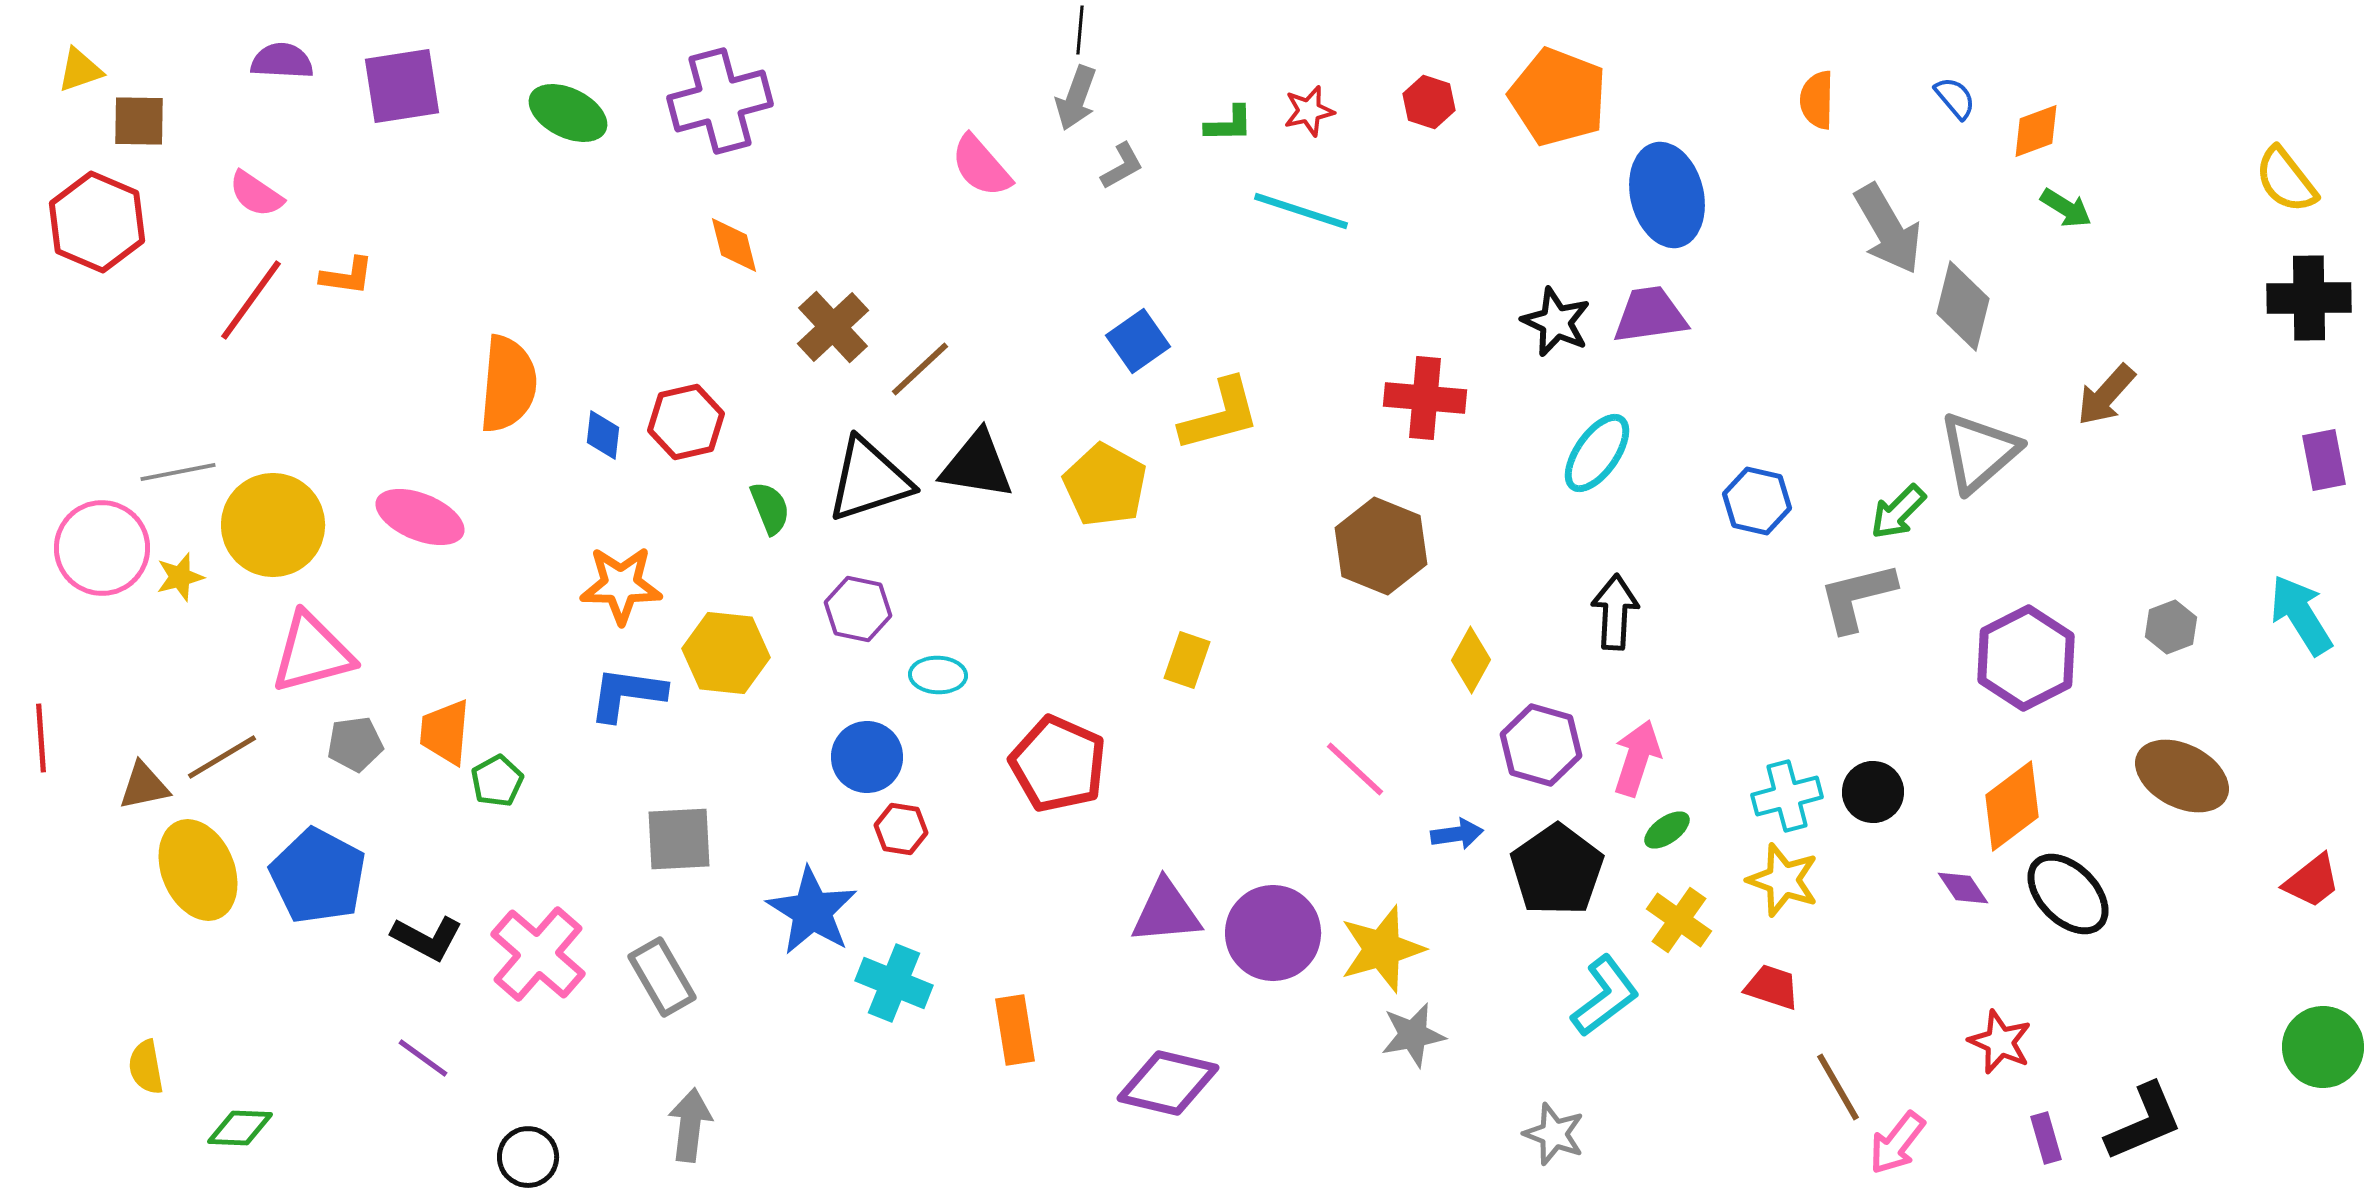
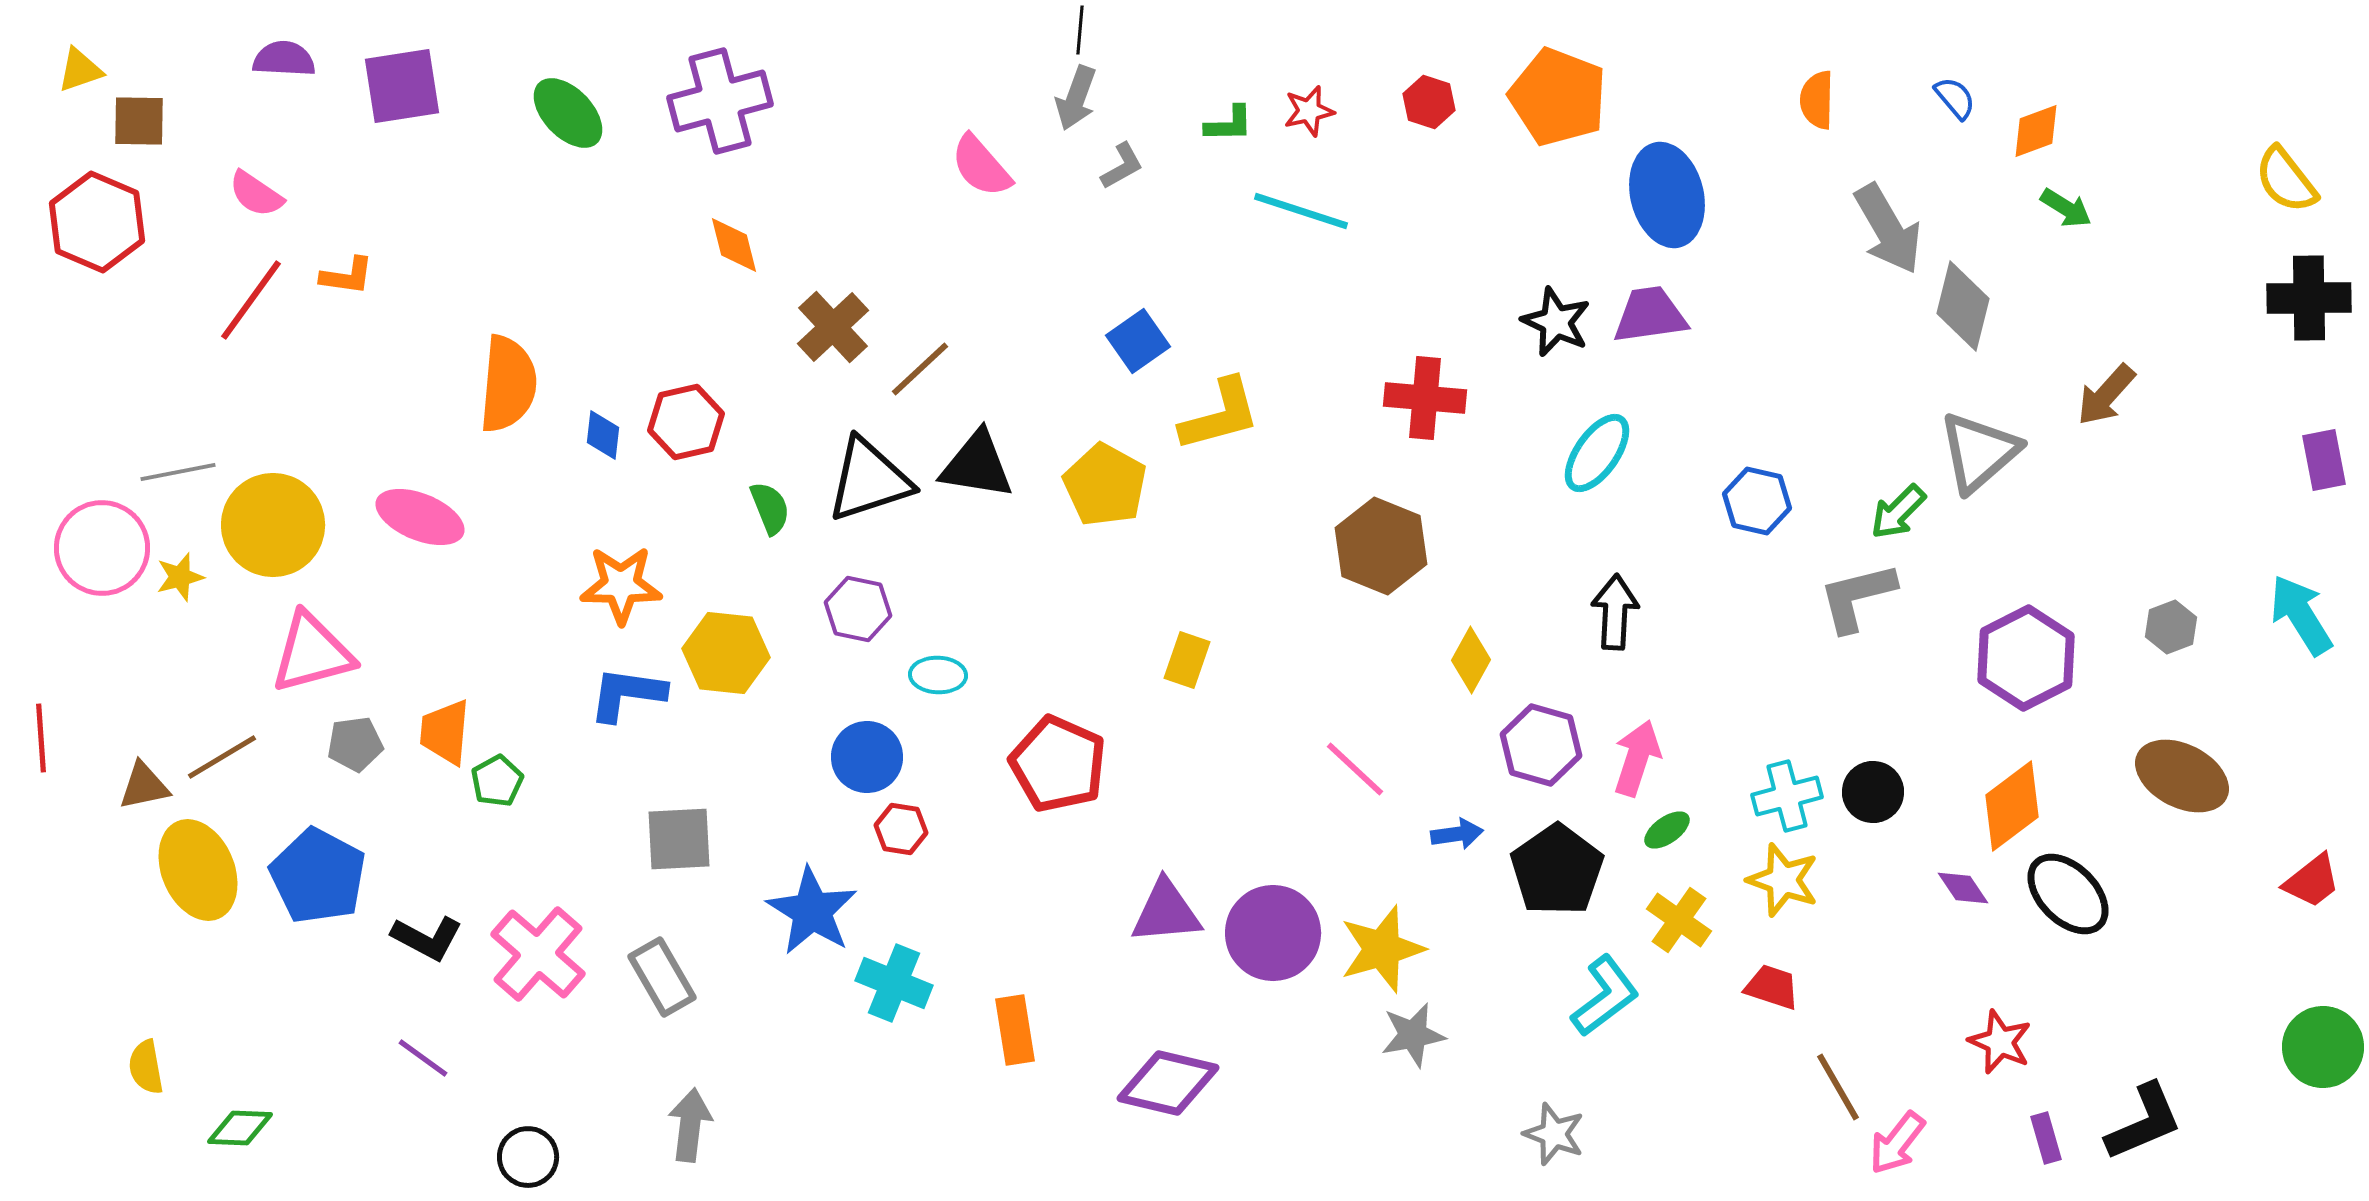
purple semicircle at (282, 61): moved 2 px right, 2 px up
green ellipse at (568, 113): rotated 20 degrees clockwise
